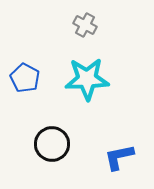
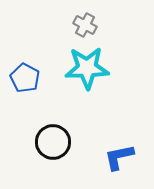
cyan star: moved 11 px up
black circle: moved 1 px right, 2 px up
